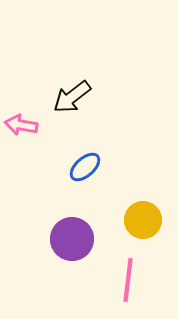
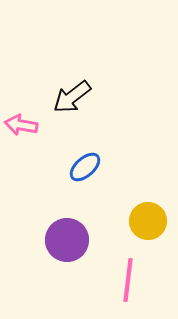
yellow circle: moved 5 px right, 1 px down
purple circle: moved 5 px left, 1 px down
